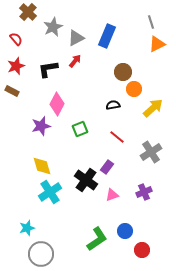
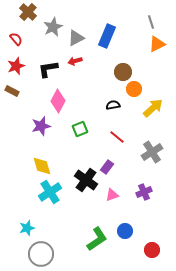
red arrow: rotated 144 degrees counterclockwise
pink diamond: moved 1 px right, 3 px up
gray cross: moved 1 px right
red circle: moved 10 px right
